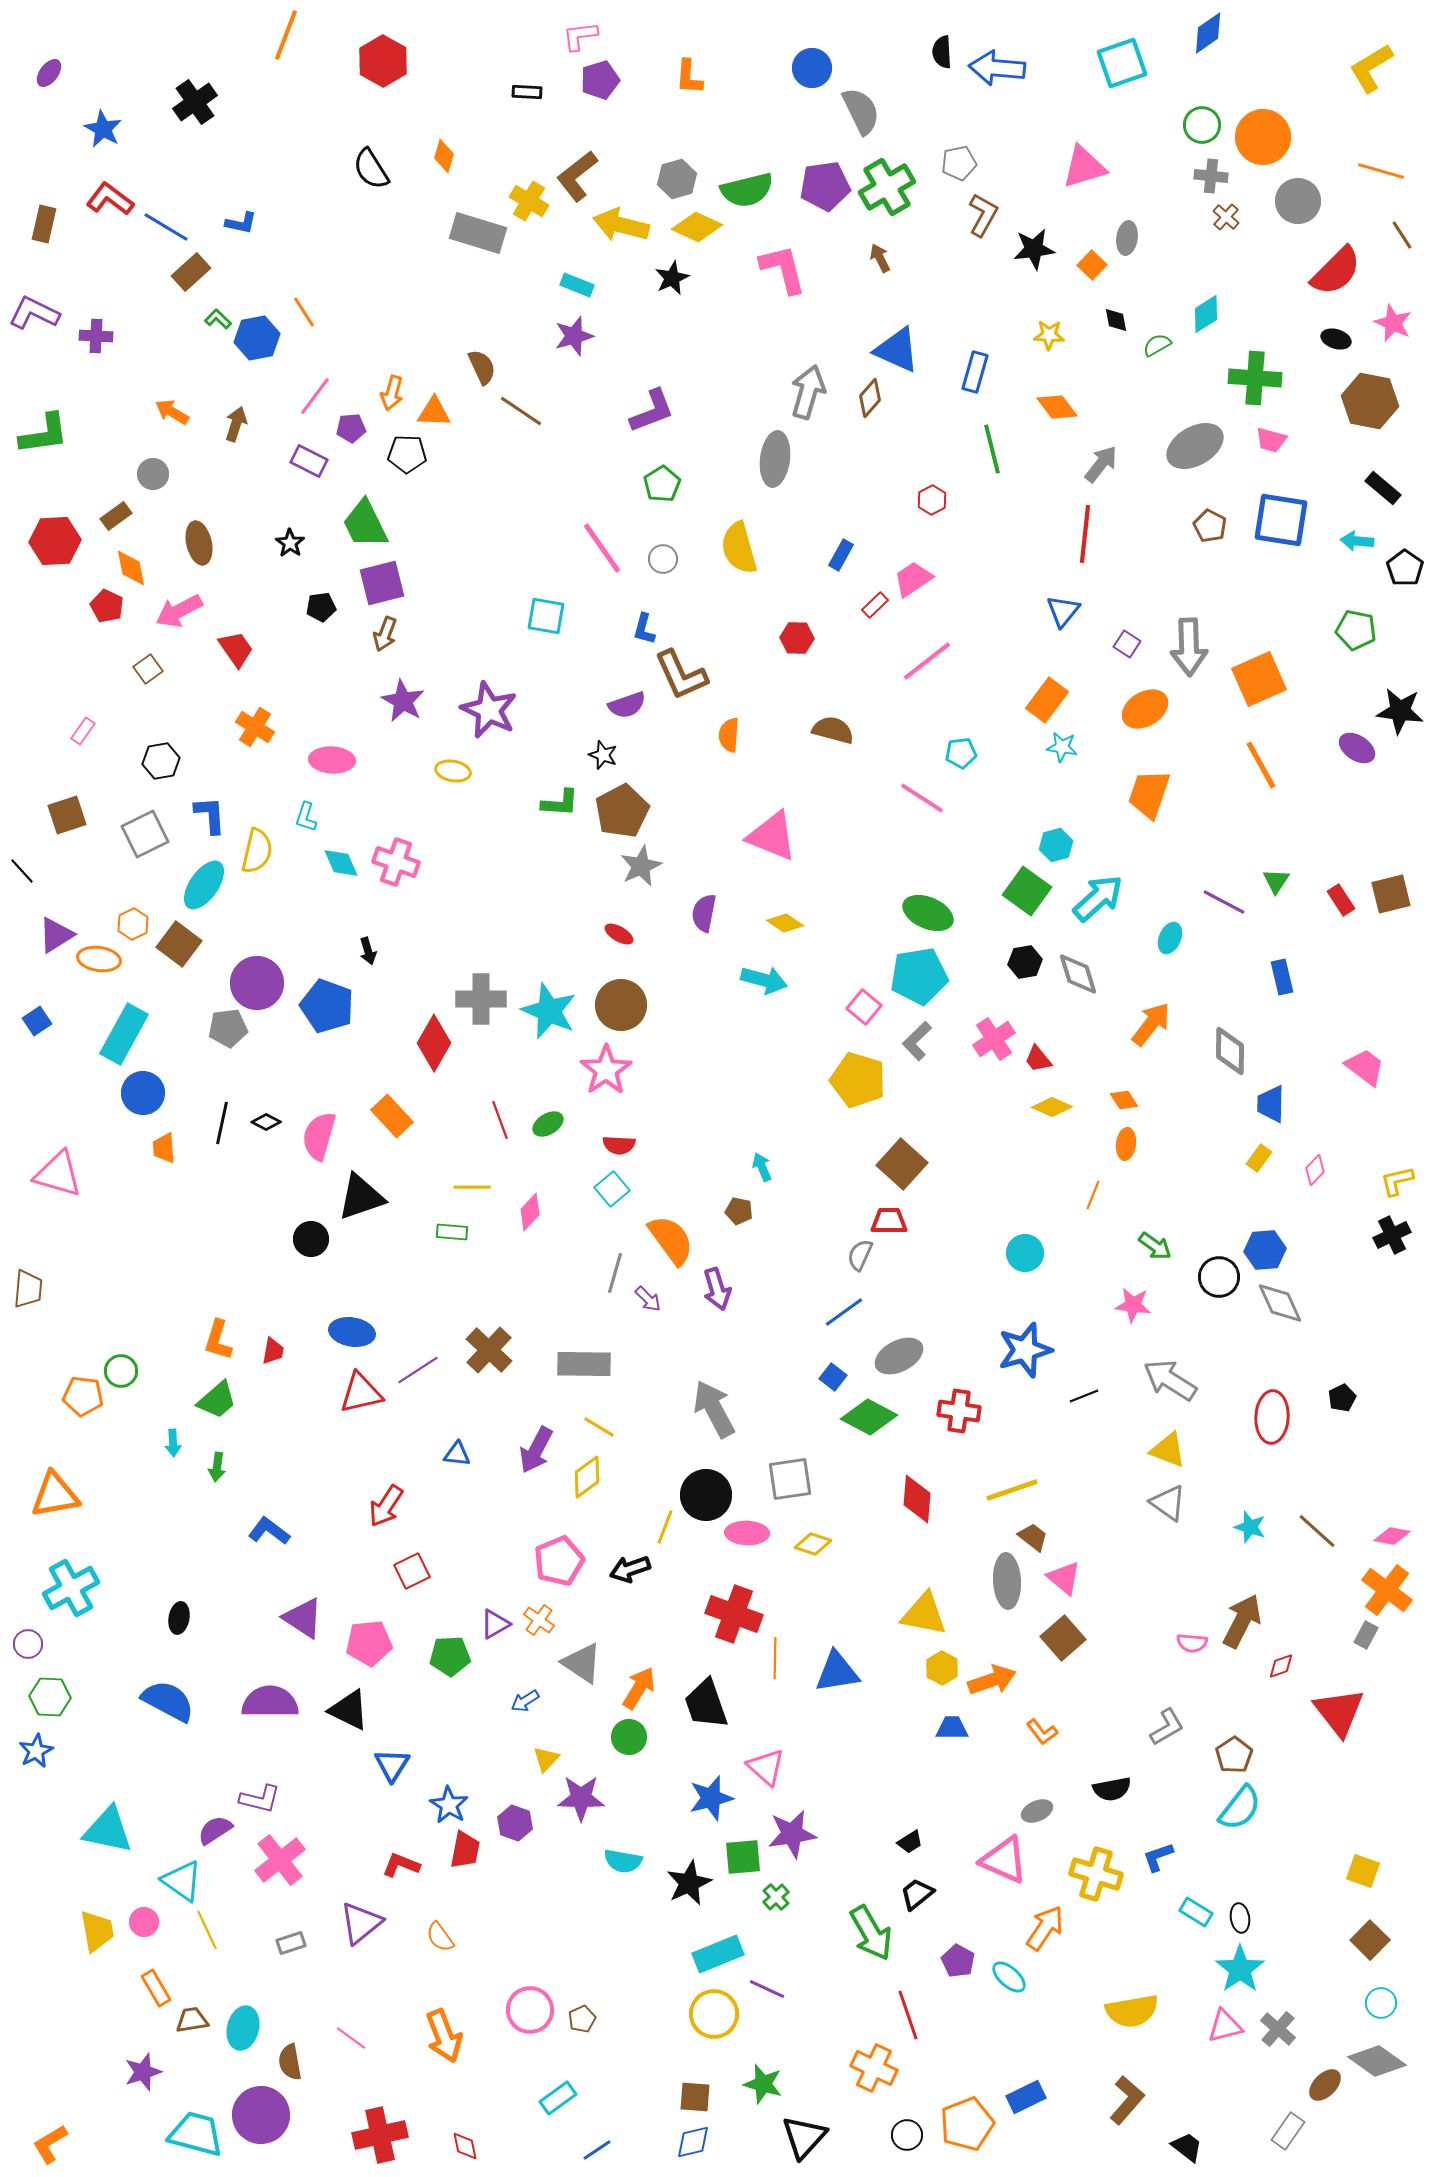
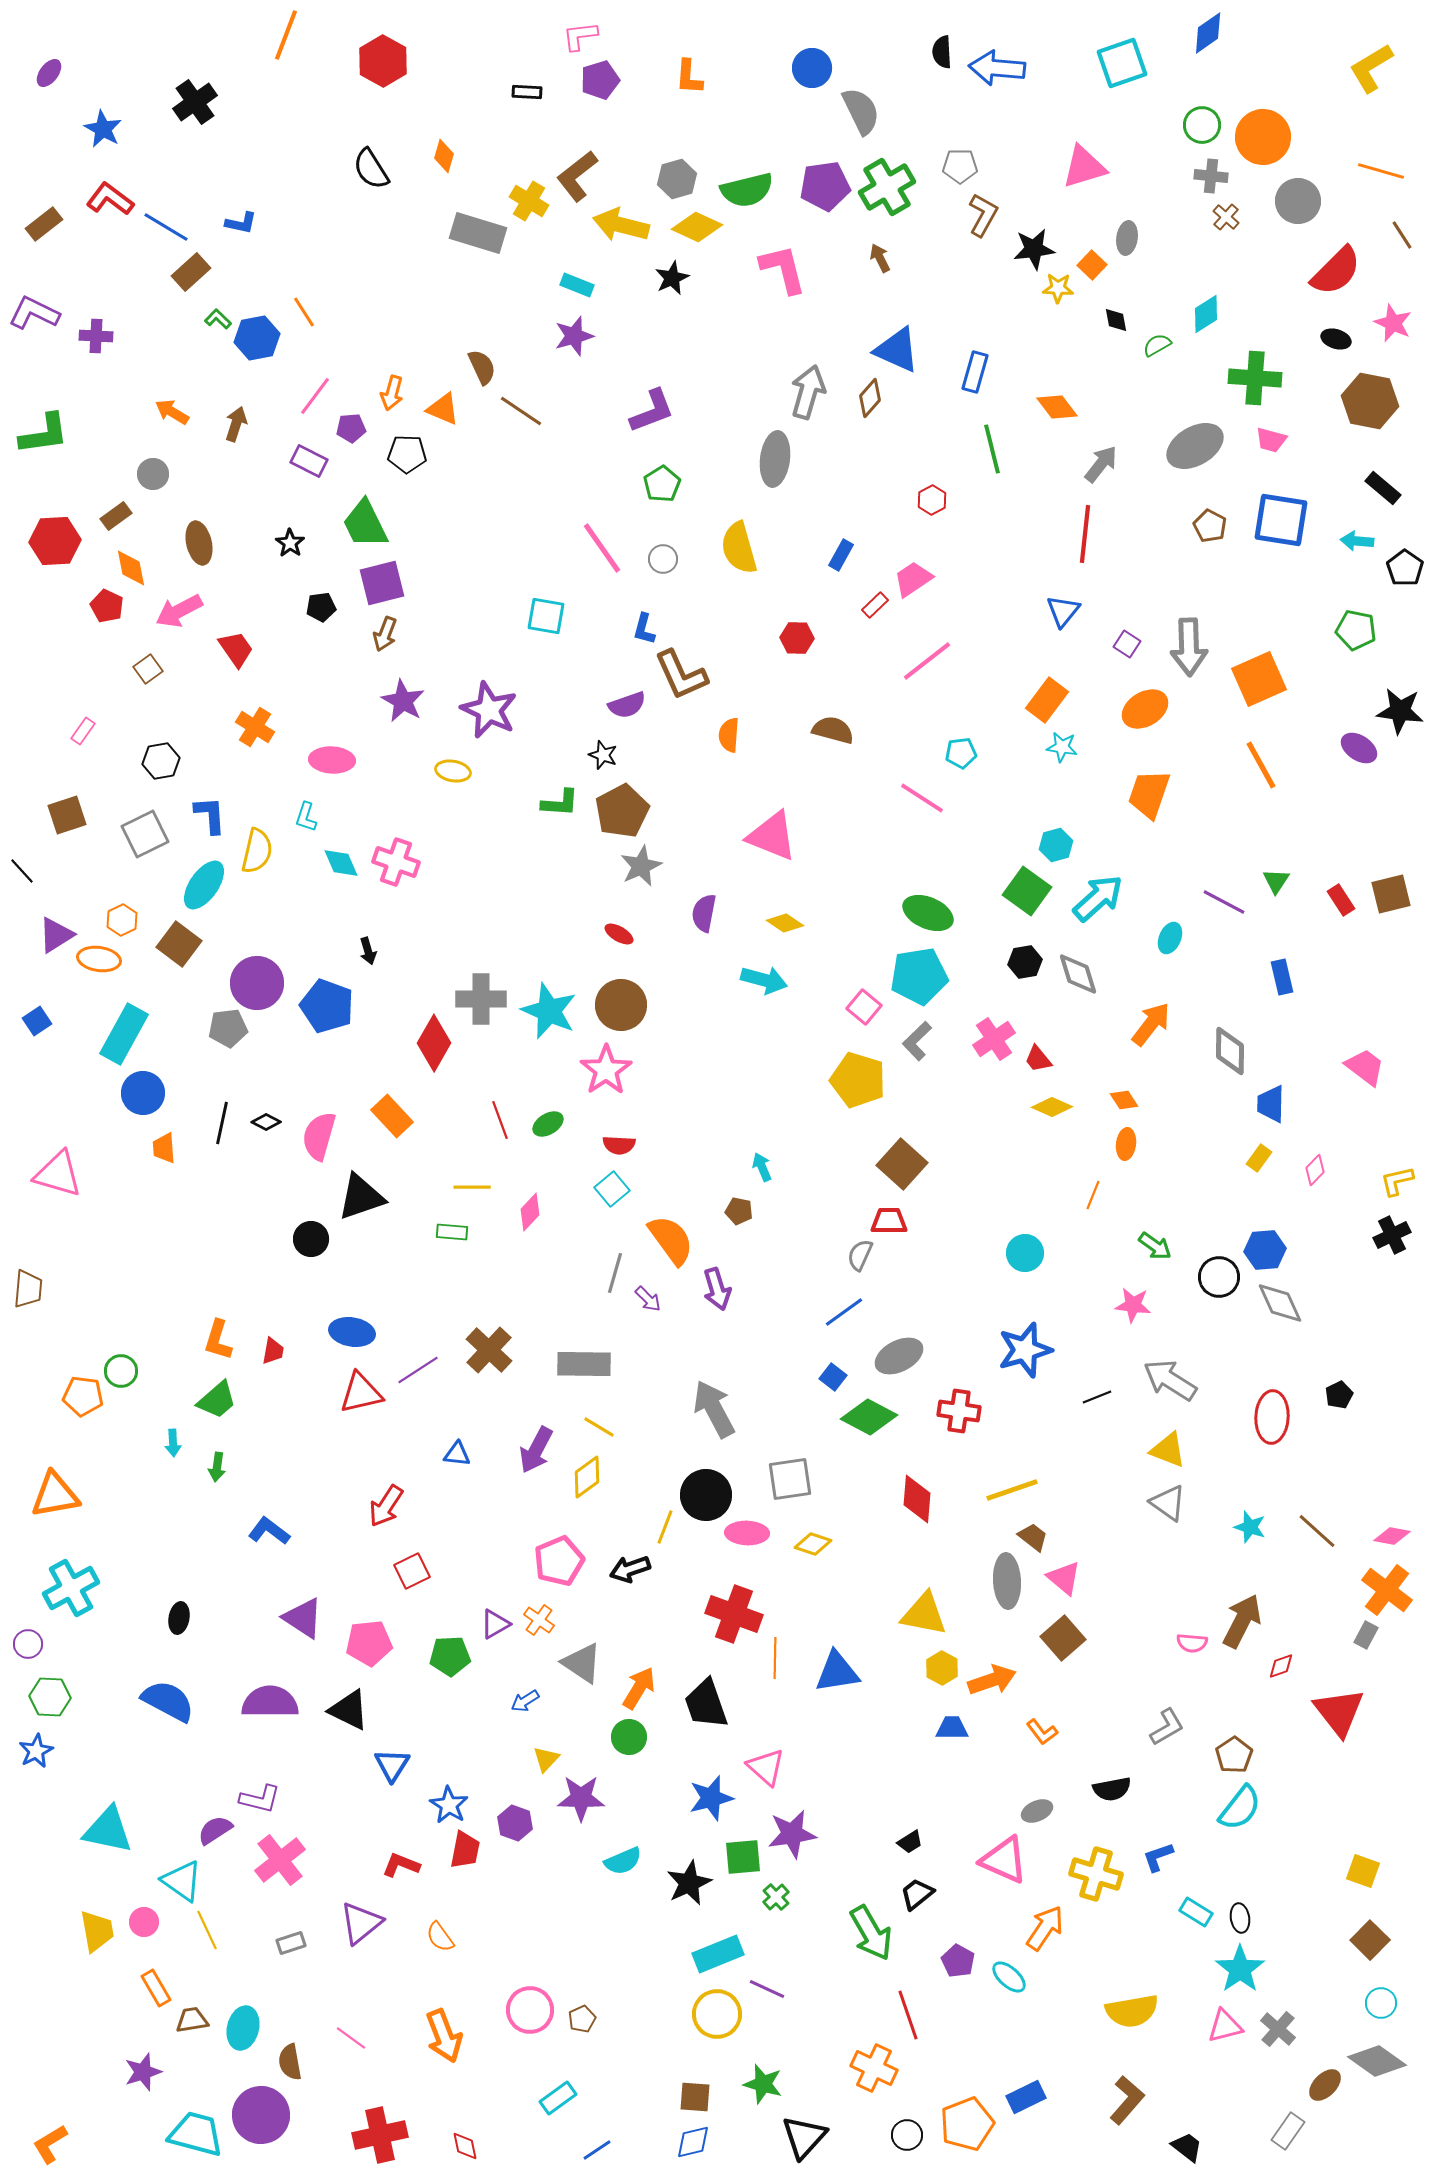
gray pentagon at (959, 163): moved 1 px right, 3 px down; rotated 12 degrees clockwise
brown rectangle at (44, 224): rotated 39 degrees clockwise
yellow star at (1049, 335): moved 9 px right, 47 px up
orange triangle at (434, 412): moved 9 px right, 3 px up; rotated 21 degrees clockwise
purple ellipse at (1357, 748): moved 2 px right
orange hexagon at (133, 924): moved 11 px left, 4 px up
black line at (1084, 1396): moved 13 px right, 1 px down
black pentagon at (1342, 1398): moved 3 px left, 3 px up
cyan semicircle at (623, 1861): rotated 33 degrees counterclockwise
yellow circle at (714, 2014): moved 3 px right
